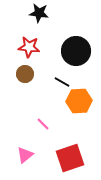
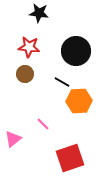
pink triangle: moved 12 px left, 16 px up
